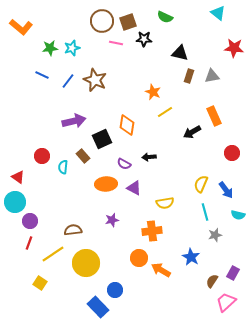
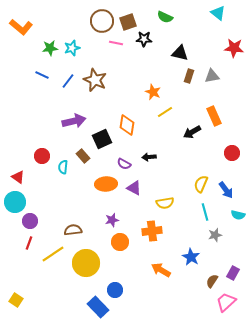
orange circle at (139, 258): moved 19 px left, 16 px up
yellow square at (40, 283): moved 24 px left, 17 px down
